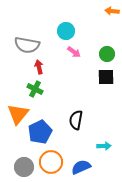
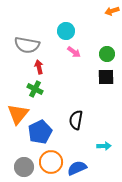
orange arrow: rotated 24 degrees counterclockwise
blue semicircle: moved 4 px left, 1 px down
